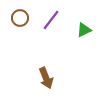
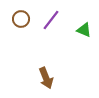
brown circle: moved 1 px right, 1 px down
green triangle: rotated 49 degrees clockwise
